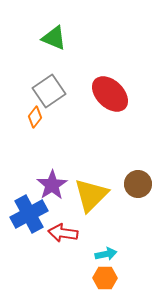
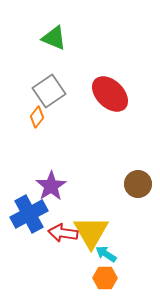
orange diamond: moved 2 px right
purple star: moved 1 px left, 1 px down
yellow triangle: moved 37 px down; rotated 15 degrees counterclockwise
cyan arrow: rotated 135 degrees counterclockwise
